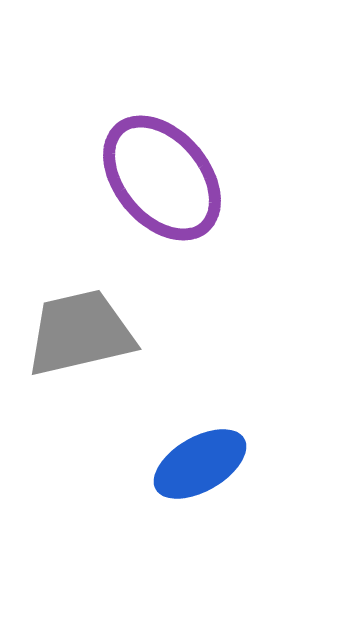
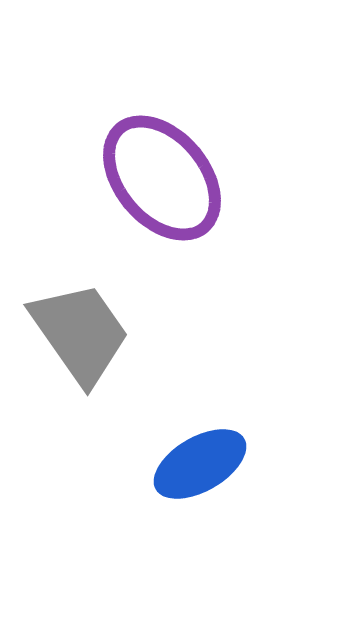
gray trapezoid: rotated 68 degrees clockwise
